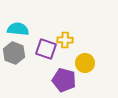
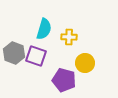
cyan semicircle: moved 26 px right; rotated 100 degrees clockwise
yellow cross: moved 4 px right, 3 px up
purple square: moved 10 px left, 7 px down
